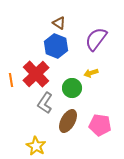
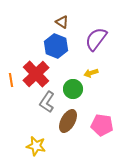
brown triangle: moved 3 px right, 1 px up
green circle: moved 1 px right, 1 px down
gray L-shape: moved 2 px right, 1 px up
pink pentagon: moved 2 px right
yellow star: rotated 18 degrees counterclockwise
